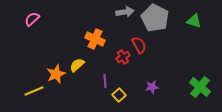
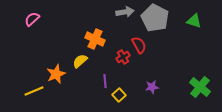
yellow semicircle: moved 3 px right, 4 px up
